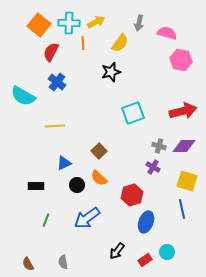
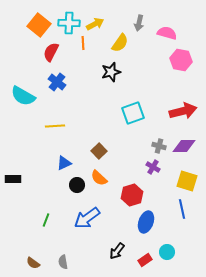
yellow arrow: moved 1 px left, 2 px down
black rectangle: moved 23 px left, 7 px up
brown semicircle: moved 5 px right, 1 px up; rotated 24 degrees counterclockwise
